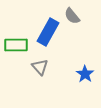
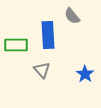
blue rectangle: moved 3 px down; rotated 32 degrees counterclockwise
gray triangle: moved 2 px right, 3 px down
